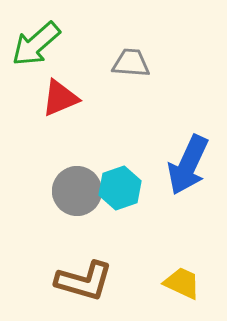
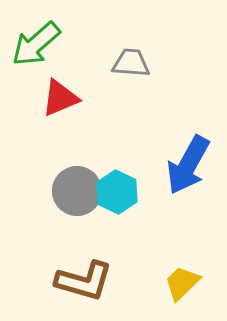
blue arrow: rotated 4 degrees clockwise
cyan hexagon: moved 3 px left, 4 px down; rotated 15 degrees counterclockwise
yellow trapezoid: rotated 69 degrees counterclockwise
